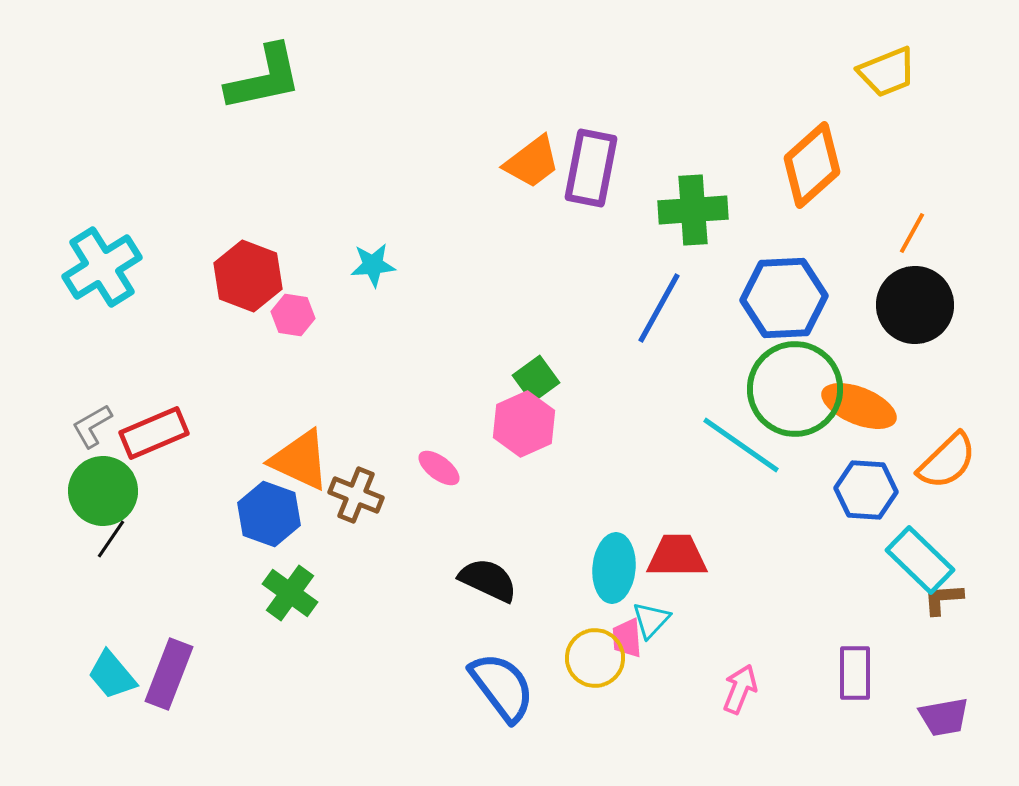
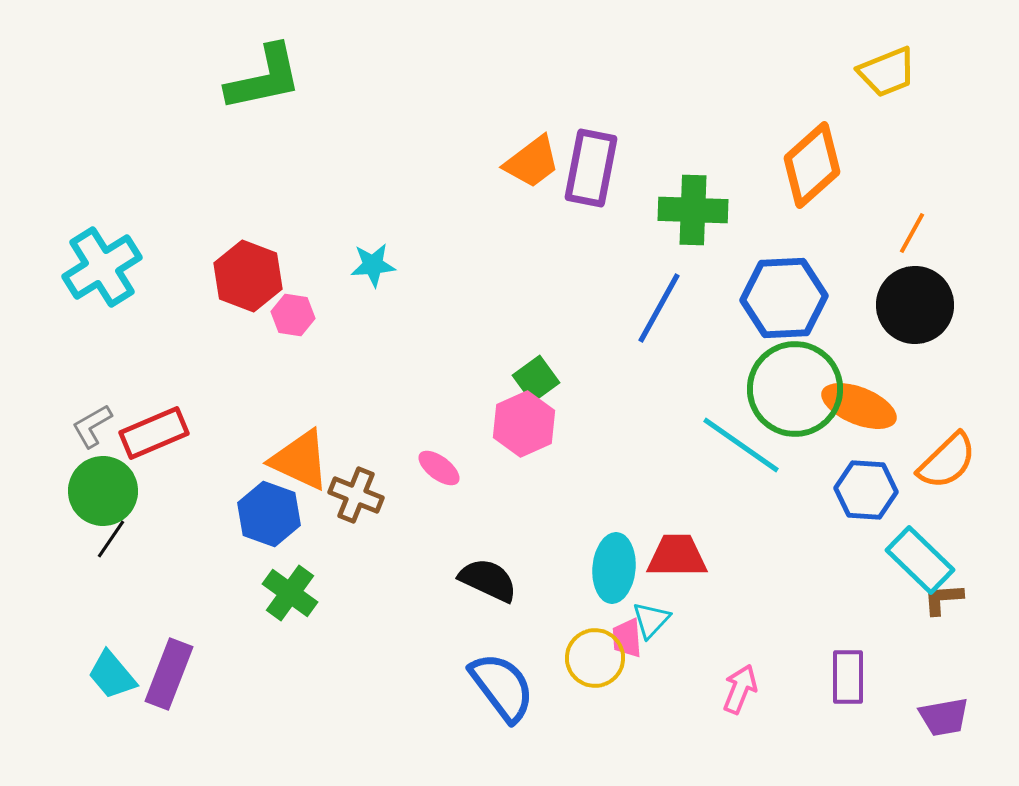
green cross at (693, 210): rotated 6 degrees clockwise
purple rectangle at (855, 673): moved 7 px left, 4 px down
